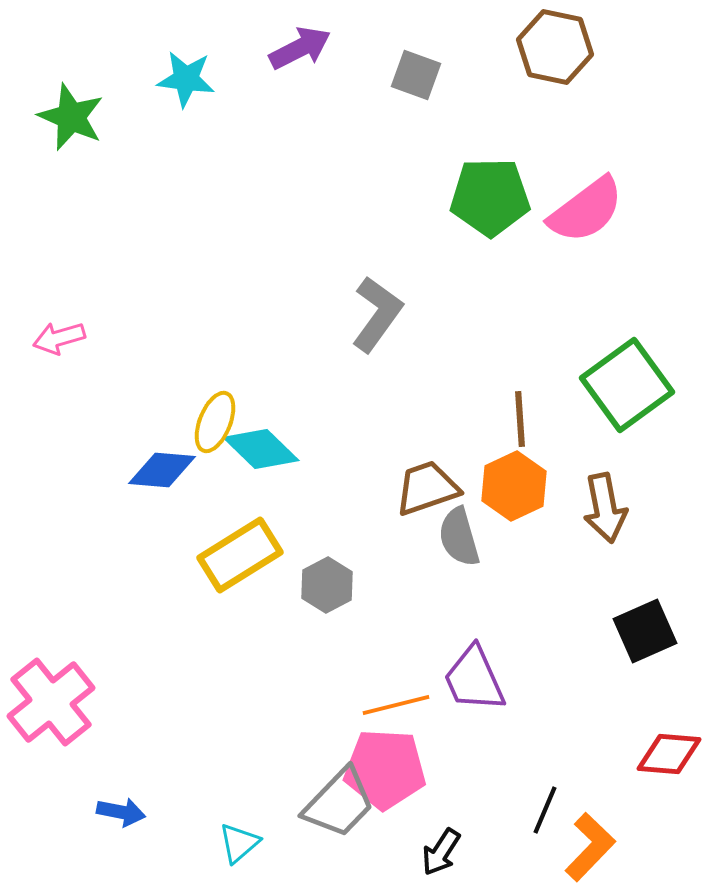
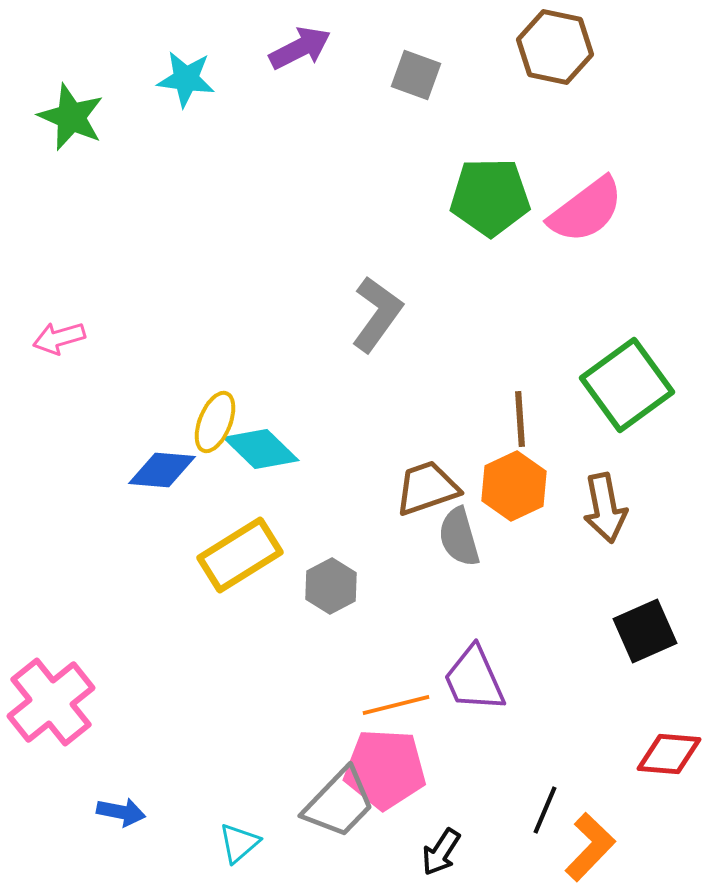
gray hexagon: moved 4 px right, 1 px down
